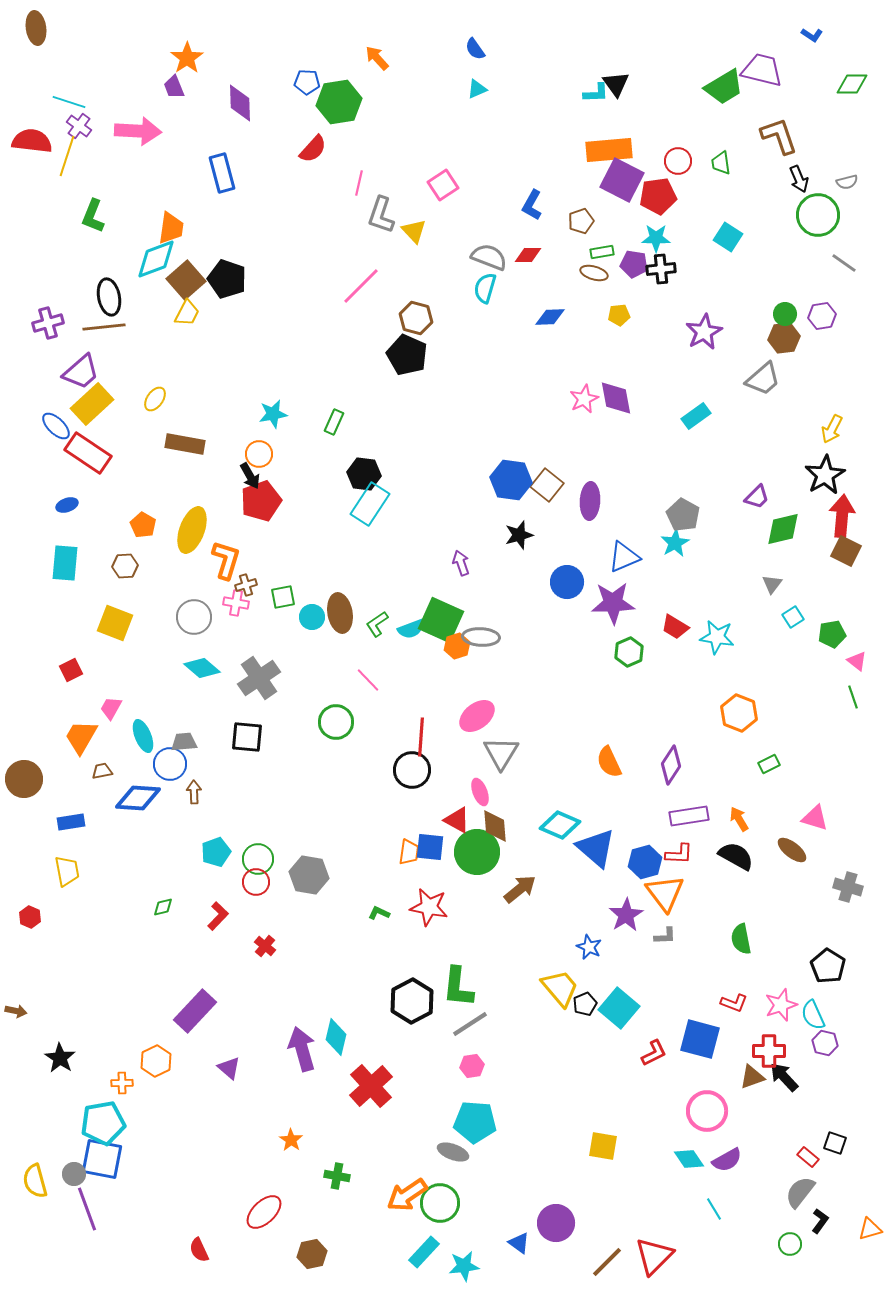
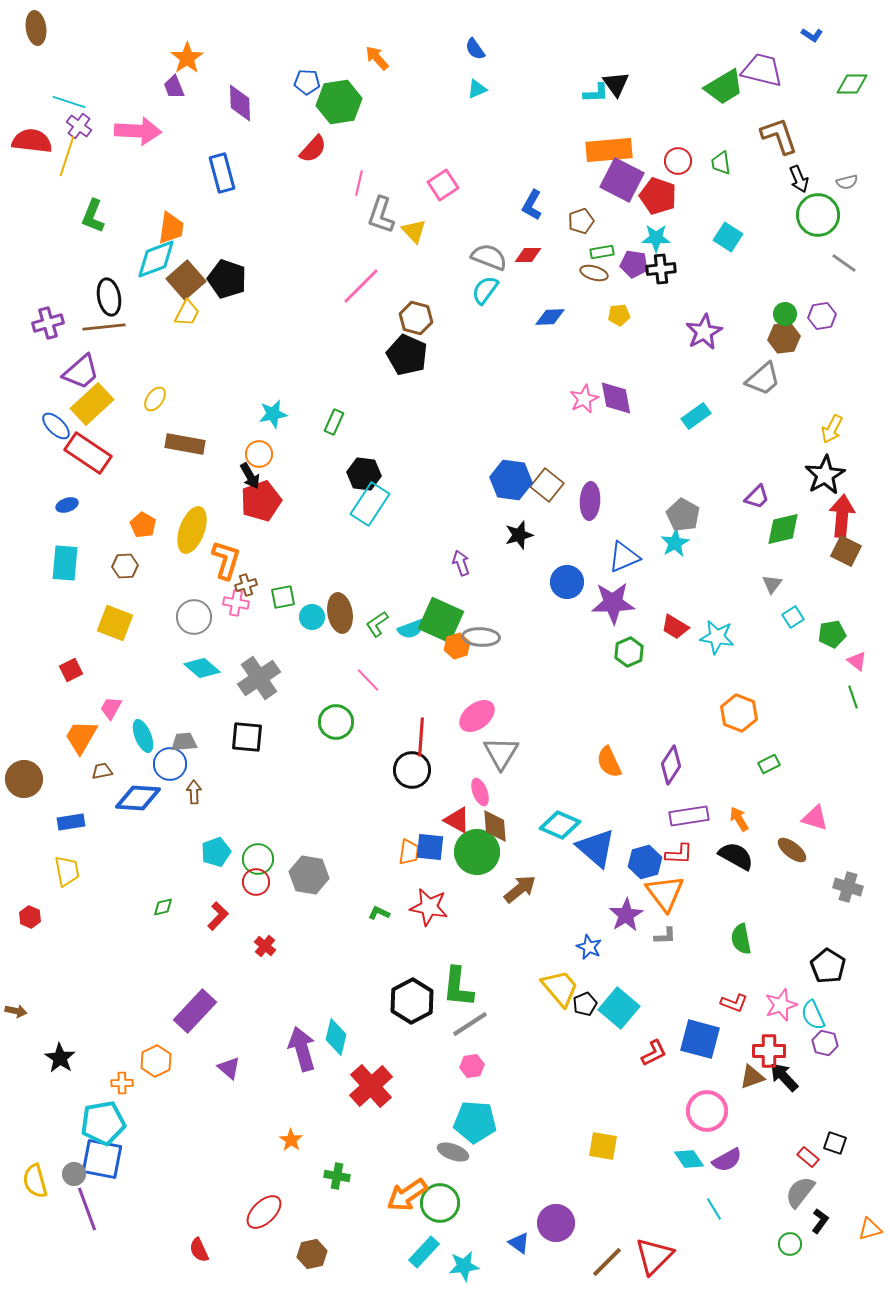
red pentagon at (658, 196): rotated 27 degrees clockwise
cyan semicircle at (485, 288): moved 2 px down; rotated 20 degrees clockwise
